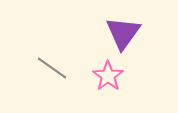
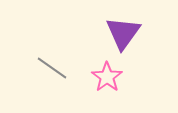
pink star: moved 1 px left, 1 px down
